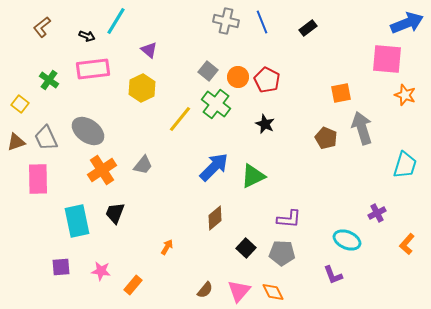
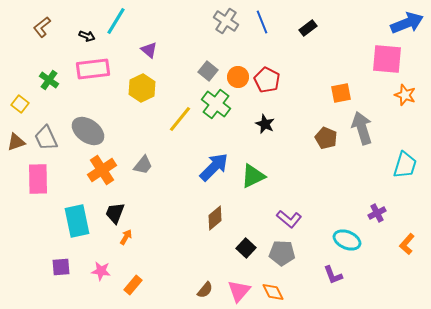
gray cross at (226, 21): rotated 20 degrees clockwise
purple L-shape at (289, 219): rotated 35 degrees clockwise
orange arrow at (167, 247): moved 41 px left, 10 px up
